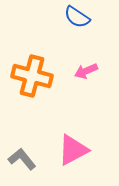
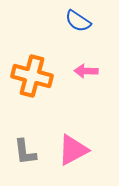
blue semicircle: moved 1 px right, 4 px down
pink arrow: rotated 25 degrees clockwise
gray L-shape: moved 3 px right, 7 px up; rotated 148 degrees counterclockwise
